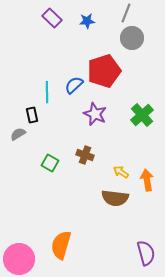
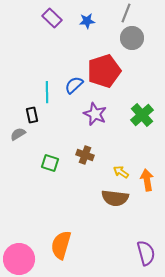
green square: rotated 12 degrees counterclockwise
